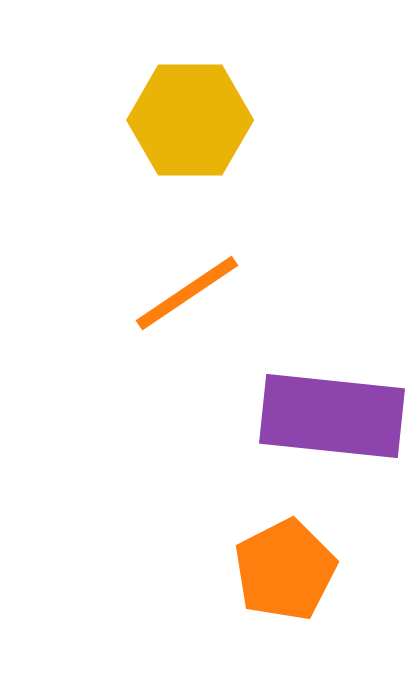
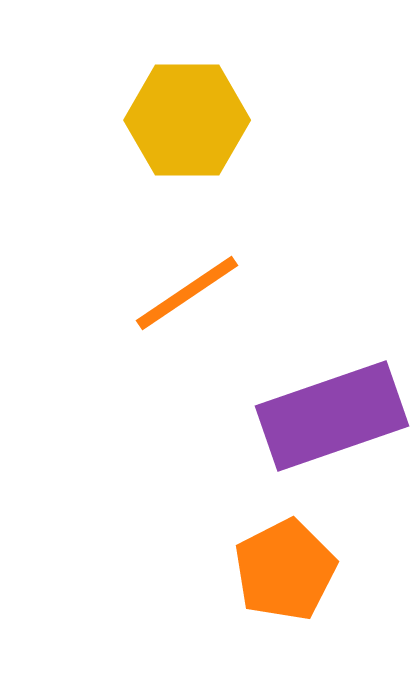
yellow hexagon: moved 3 px left
purple rectangle: rotated 25 degrees counterclockwise
